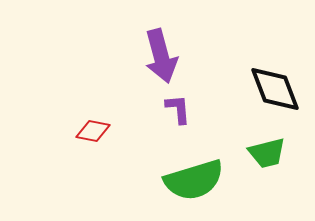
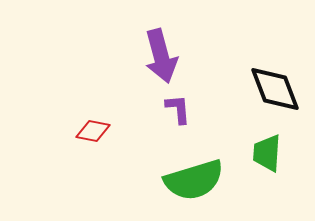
green trapezoid: rotated 108 degrees clockwise
